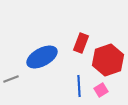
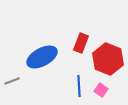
red hexagon: moved 1 px up; rotated 20 degrees counterclockwise
gray line: moved 1 px right, 2 px down
pink square: rotated 24 degrees counterclockwise
